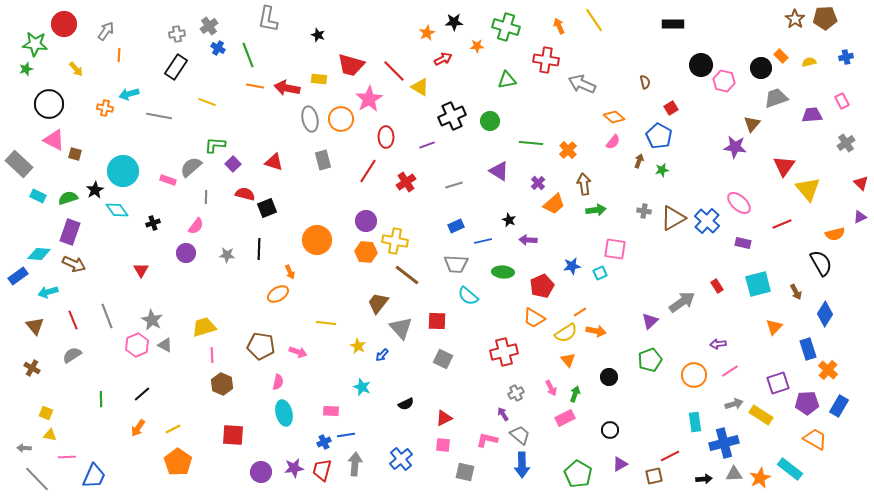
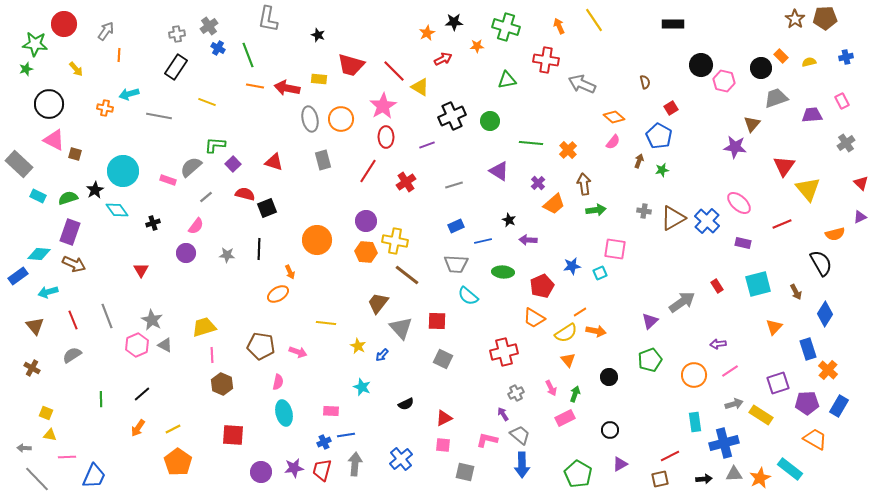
pink star at (369, 99): moved 14 px right, 7 px down
gray line at (206, 197): rotated 48 degrees clockwise
brown square at (654, 476): moved 6 px right, 3 px down
